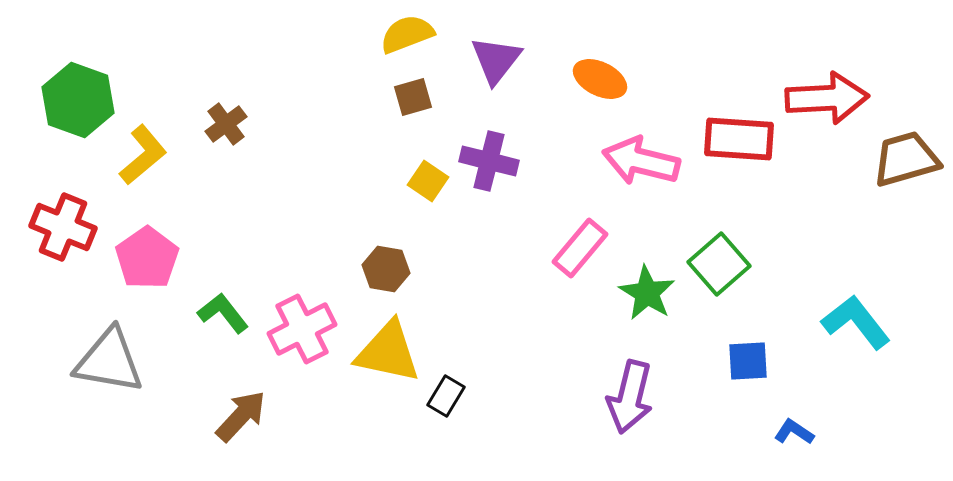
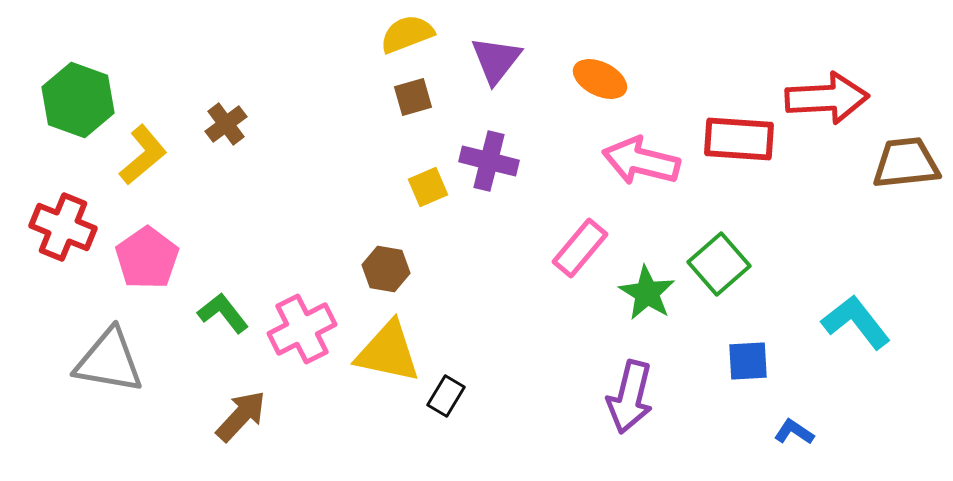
brown trapezoid: moved 4 px down; rotated 10 degrees clockwise
yellow square: moved 6 px down; rotated 33 degrees clockwise
